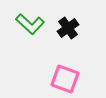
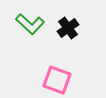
pink square: moved 8 px left, 1 px down
